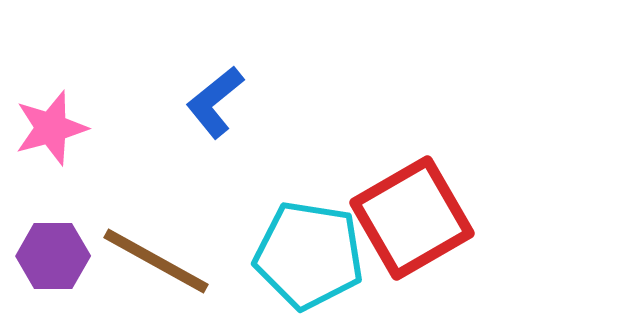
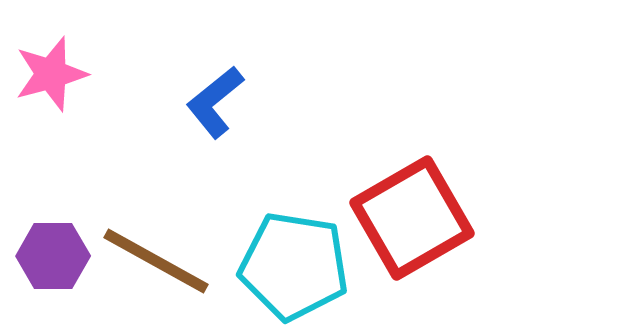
pink star: moved 54 px up
cyan pentagon: moved 15 px left, 11 px down
